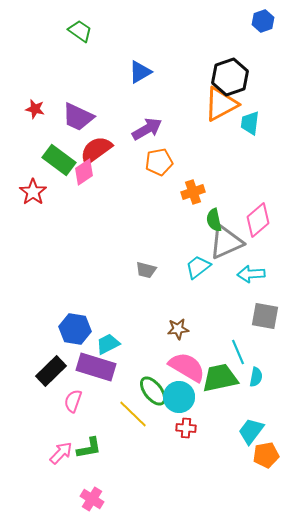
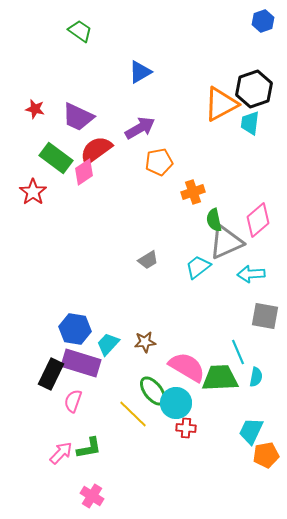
black hexagon at (230, 77): moved 24 px right, 12 px down
purple arrow at (147, 129): moved 7 px left, 1 px up
green rectangle at (59, 160): moved 3 px left, 2 px up
gray trapezoid at (146, 270): moved 2 px right, 10 px up; rotated 45 degrees counterclockwise
brown star at (178, 329): moved 33 px left, 13 px down
cyan trapezoid at (108, 344): rotated 20 degrees counterclockwise
purple rectangle at (96, 367): moved 15 px left, 4 px up
black rectangle at (51, 371): moved 3 px down; rotated 20 degrees counterclockwise
green trapezoid at (220, 378): rotated 9 degrees clockwise
cyan circle at (179, 397): moved 3 px left, 6 px down
cyan trapezoid at (251, 431): rotated 12 degrees counterclockwise
pink cross at (92, 499): moved 3 px up
